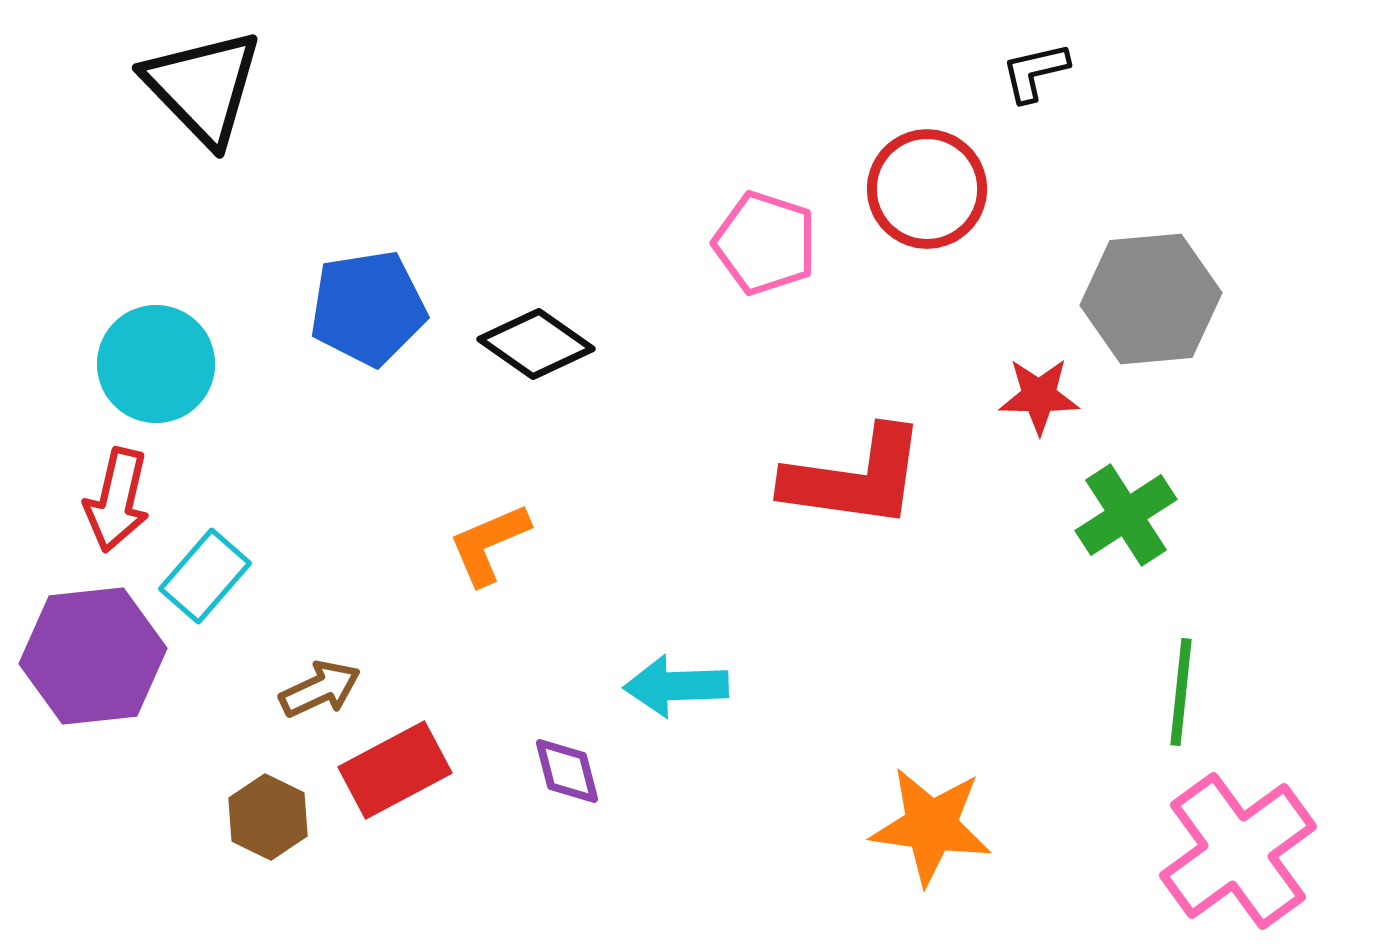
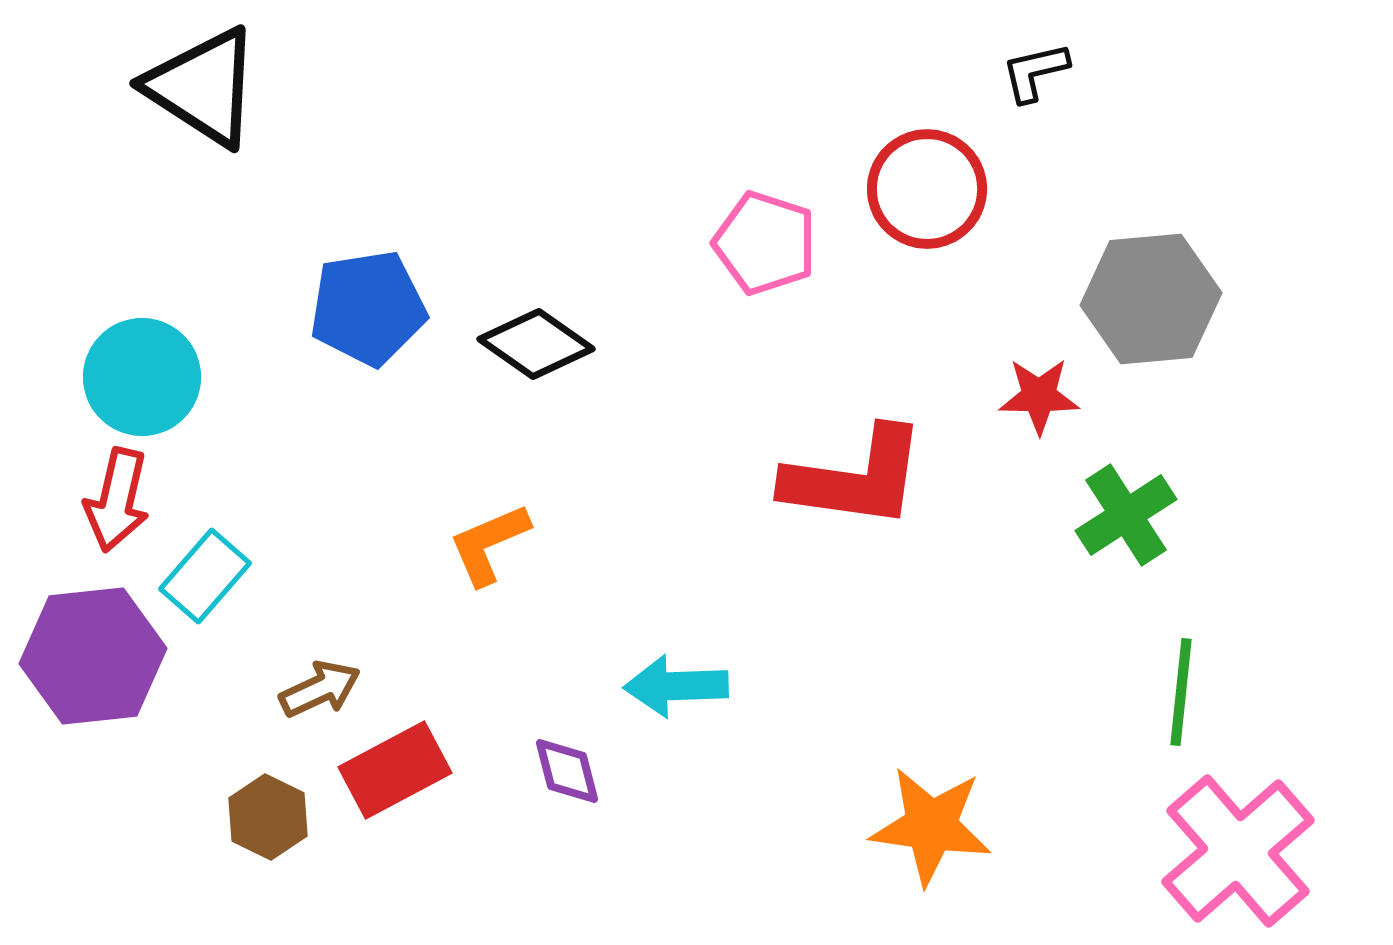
black triangle: rotated 13 degrees counterclockwise
cyan circle: moved 14 px left, 13 px down
pink cross: rotated 5 degrees counterclockwise
